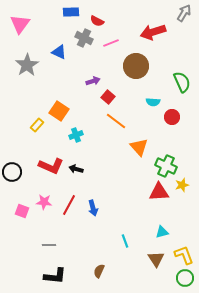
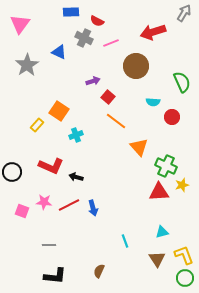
black arrow: moved 8 px down
red line: rotated 35 degrees clockwise
brown triangle: moved 1 px right
